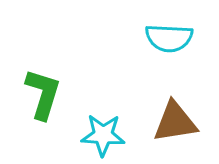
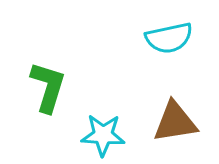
cyan semicircle: rotated 15 degrees counterclockwise
green L-shape: moved 5 px right, 7 px up
